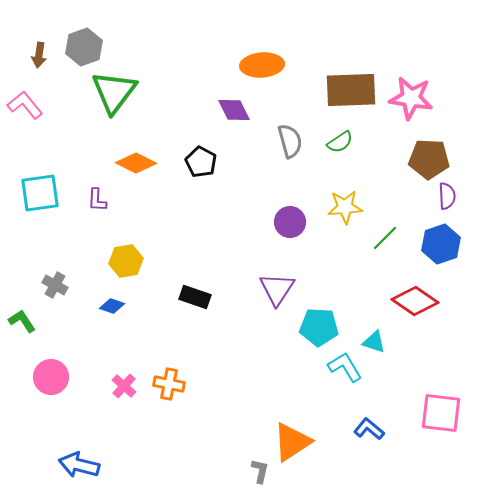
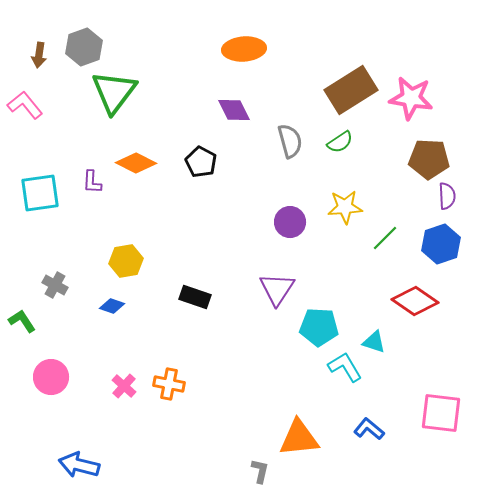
orange ellipse: moved 18 px left, 16 px up
brown rectangle: rotated 30 degrees counterclockwise
purple L-shape: moved 5 px left, 18 px up
orange triangle: moved 7 px right, 4 px up; rotated 27 degrees clockwise
